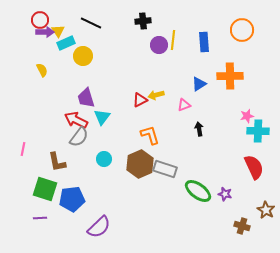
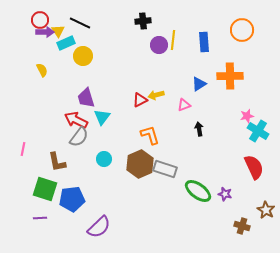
black line: moved 11 px left
cyan cross: rotated 30 degrees clockwise
